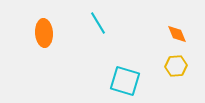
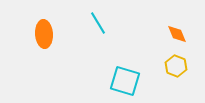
orange ellipse: moved 1 px down
yellow hexagon: rotated 25 degrees clockwise
